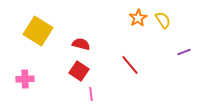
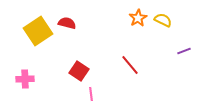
yellow semicircle: rotated 30 degrees counterclockwise
yellow square: rotated 24 degrees clockwise
red semicircle: moved 14 px left, 21 px up
purple line: moved 1 px up
